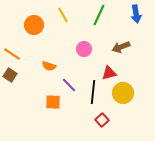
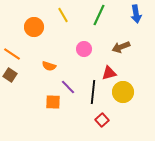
orange circle: moved 2 px down
purple line: moved 1 px left, 2 px down
yellow circle: moved 1 px up
